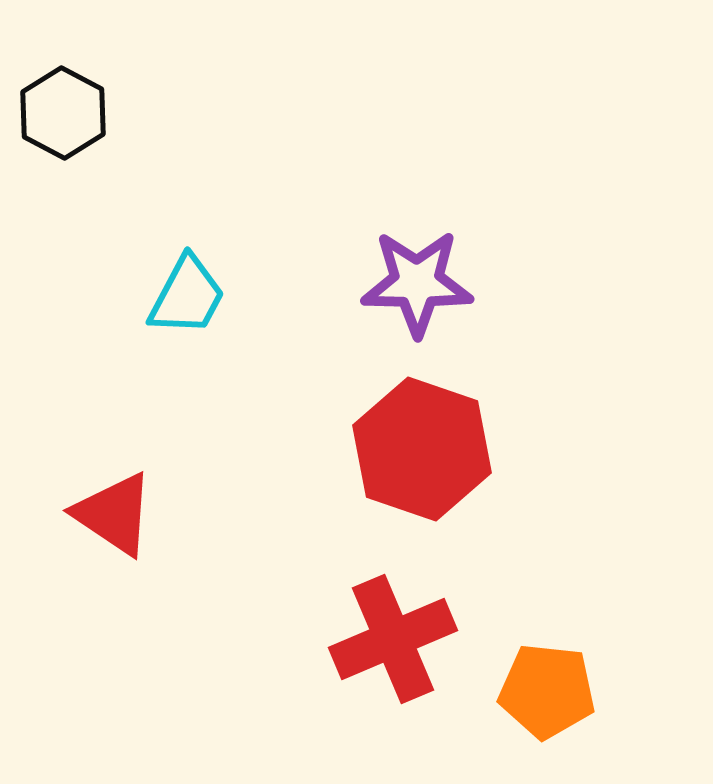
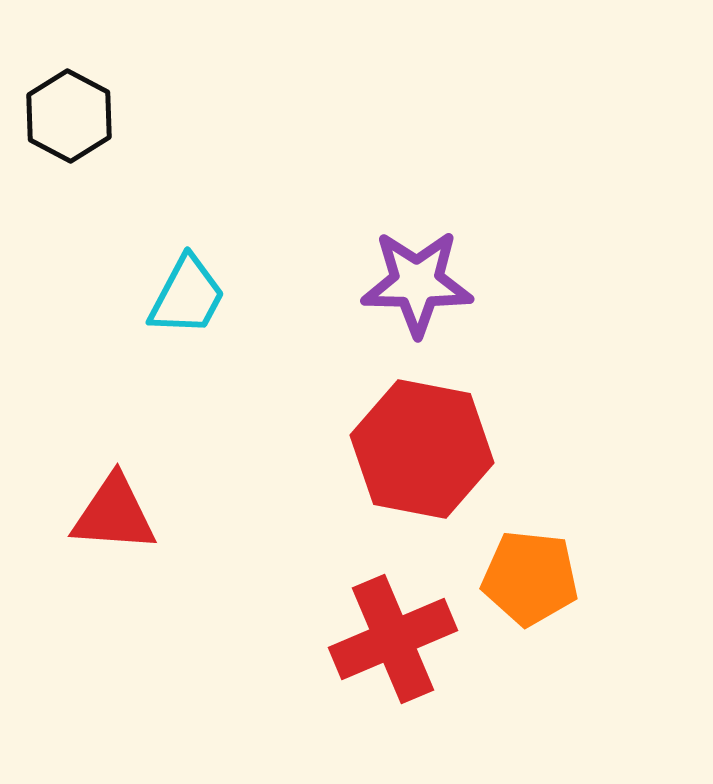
black hexagon: moved 6 px right, 3 px down
red hexagon: rotated 8 degrees counterclockwise
red triangle: rotated 30 degrees counterclockwise
orange pentagon: moved 17 px left, 113 px up
